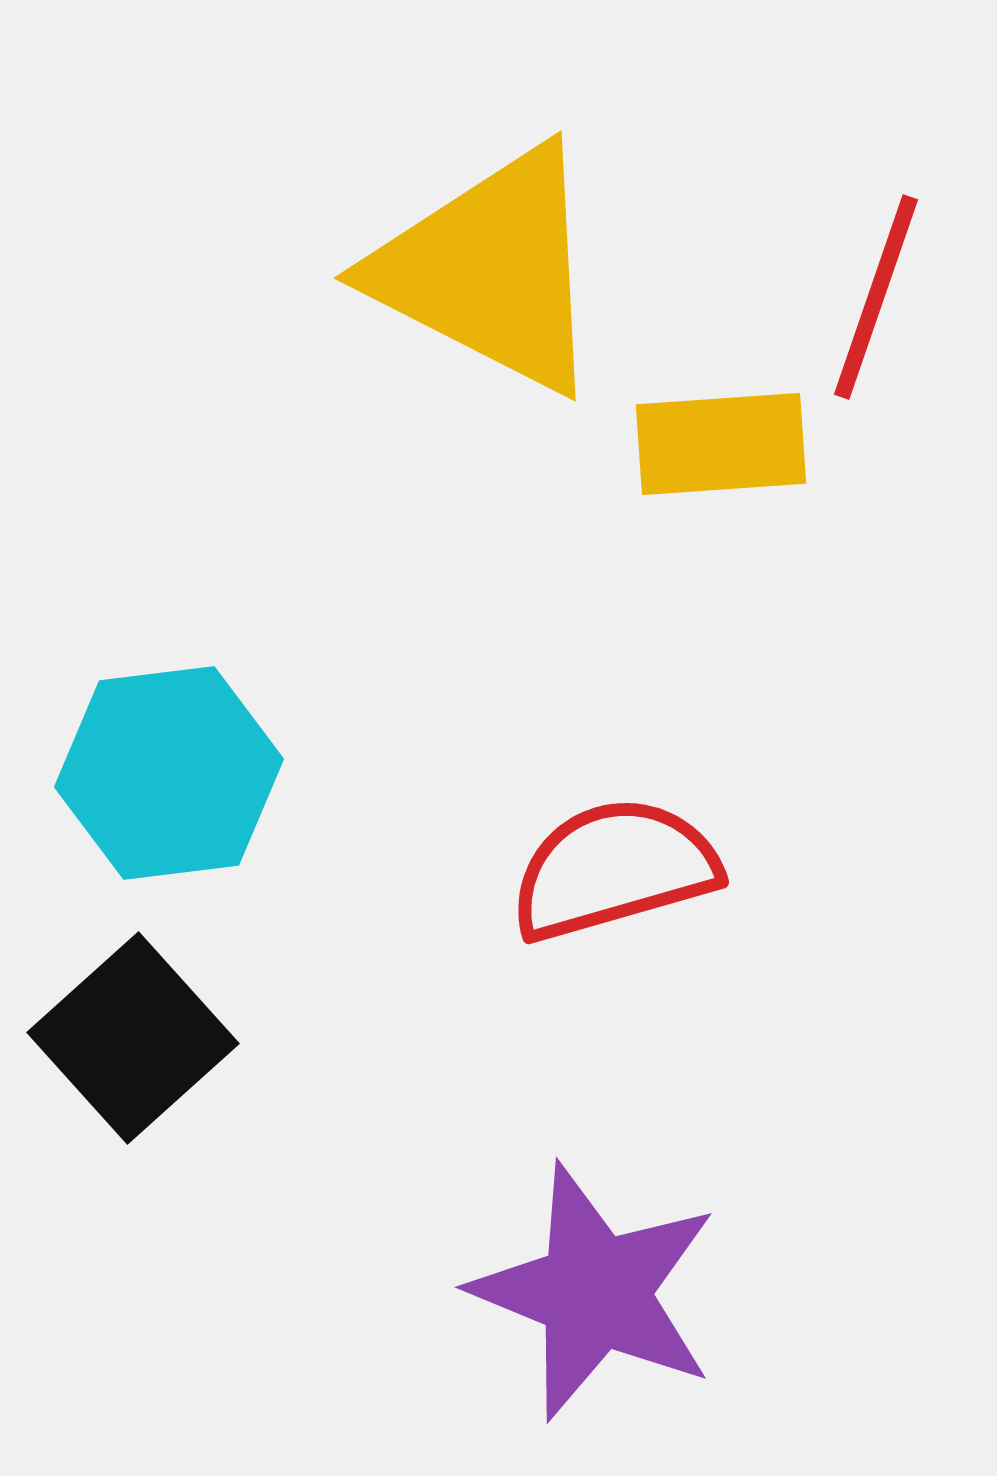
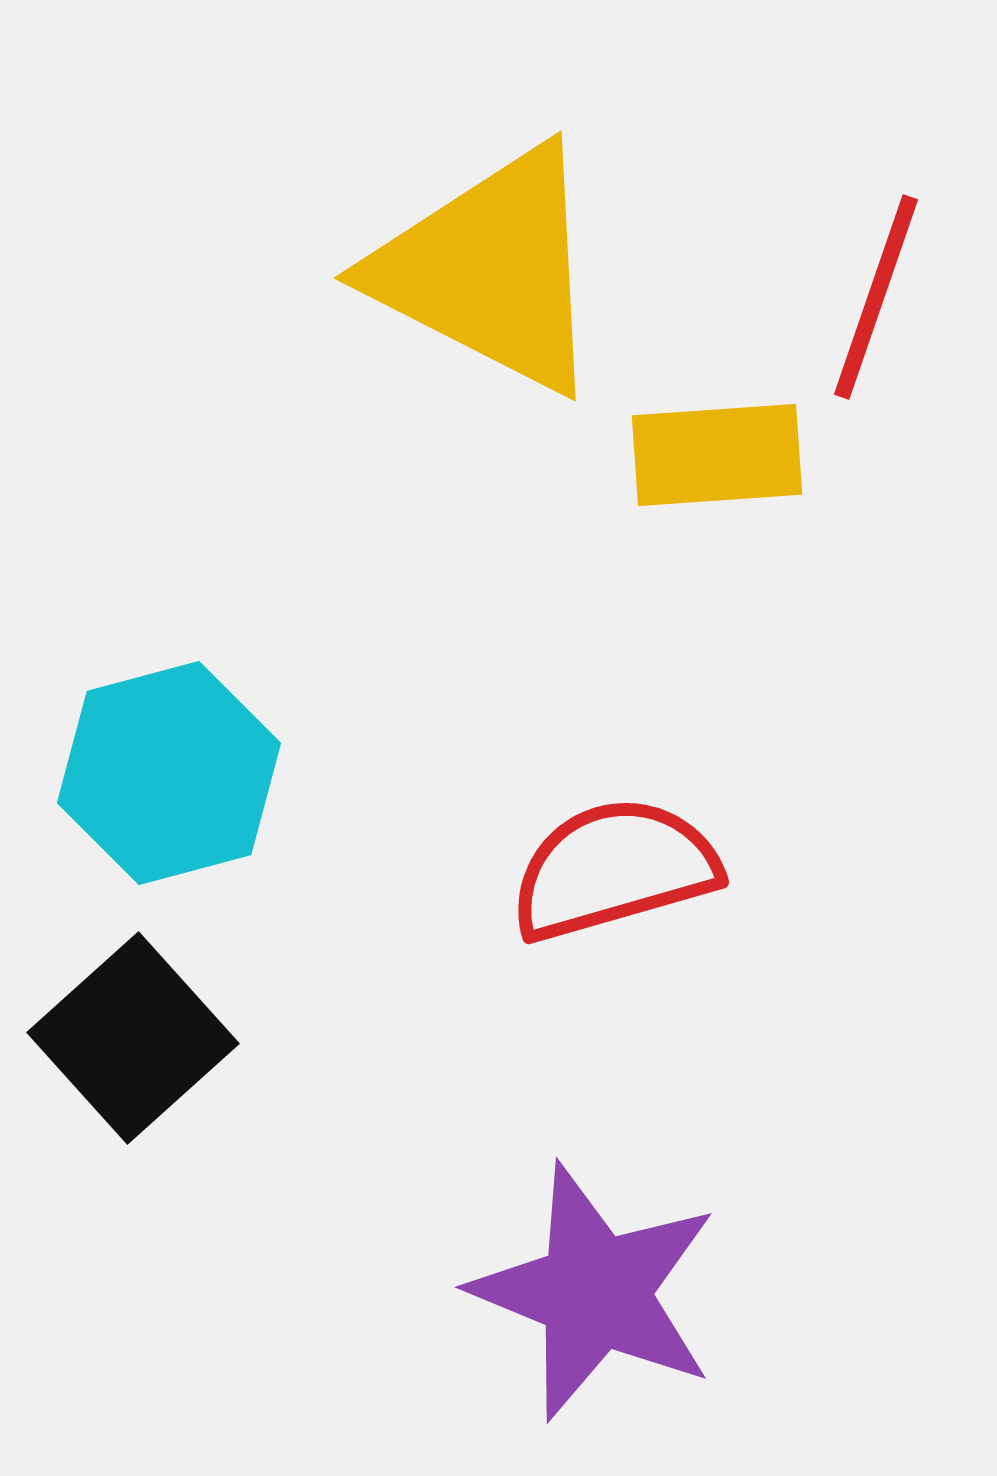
yellow rectangle: moved 4 px left, 11 px down
cyan hexagon: rotated 8 degrees counterclockwise
